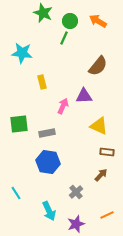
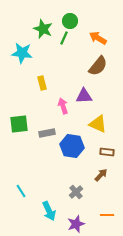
green star: moved 16 px down
orange arrow: moved 17 px down
yellow rectangle: moved 1 px down
pink arrow: rotated 42 degrees counterclockwise
yellow triangle: moved 1 px left, 2 px up
blue hexagon: moved 24 px right, 16 px up
cyan line: moved 5 px right, 2 px up
orange line: rotated 24 degrees clockwise
